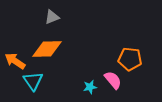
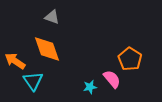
gray triangle: rotated 42 degrees clockwise
orange diamond: rotated 72 degrees clockwise
orange pentagon: rotated 25 degrees clockwise
pink semicircle: moved 1 px left, 1 px up
